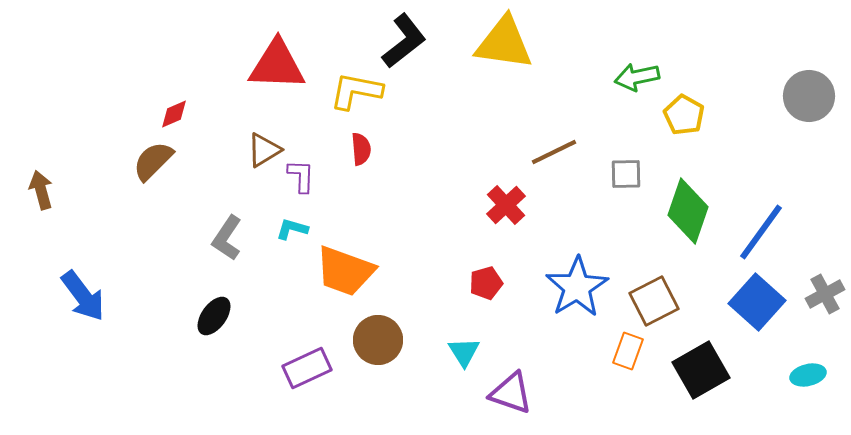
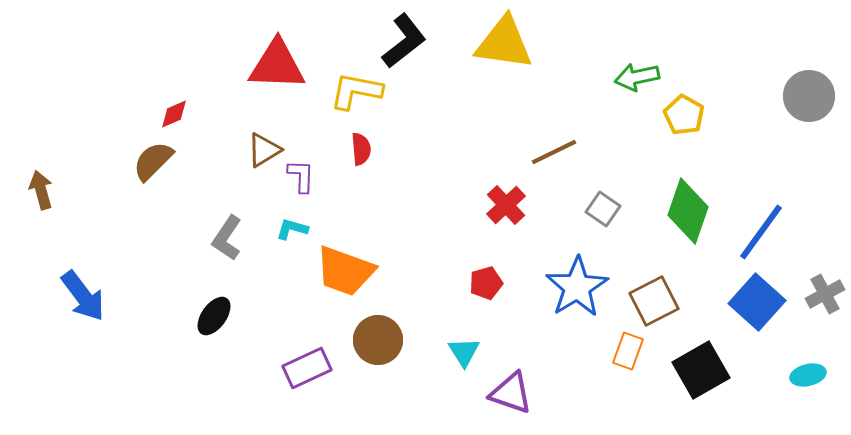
gray square: moved 23 px left, 35 px down; rotated 36 degrees clockwise
